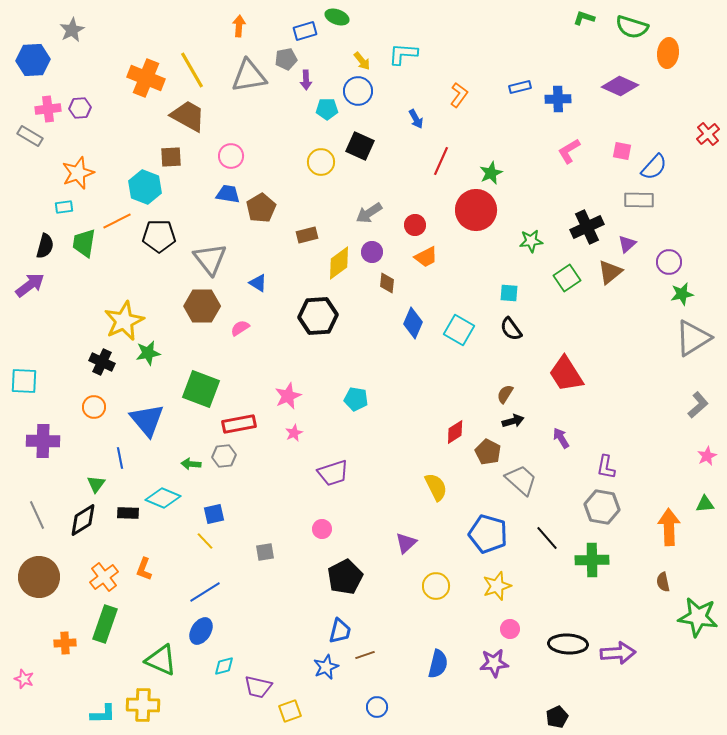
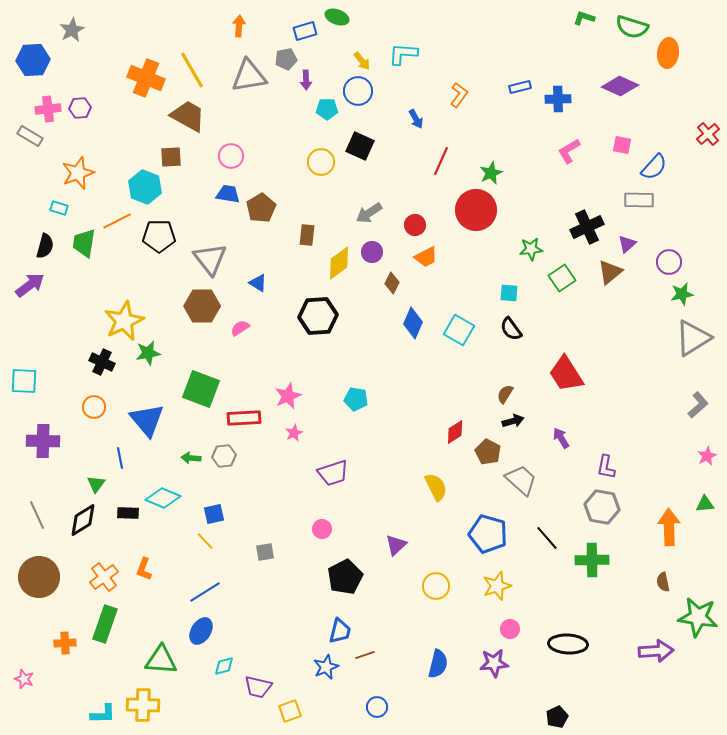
pink square at (622, 151): moved 6 px up
cyan rectangle at (64, 207): moved 5 px left, 1 px down; rotated 24 degrees clockwise
brown rectangle at (307, 235): rotated 70 degrees counterclockwise
green star at (531, 241): moved 8 px down
green square at (567, 278): moved 5 px left
brown diamond at (387, 283): moved 5 px right; rotated 20 degrees clockwise
red rectangle at (239, 424): moved 5 px right, 6 px up; rotated 8 degrees clockwise
green arrow at (191, 464): moved 6 px up
purple triangle at (406, 543): moved 10 px left, 2 px down
purple arrow at (618, 653): moved 38 px right, 2 px up
green triangle at (161, 660): rotated 20 degrees counterclockwise
